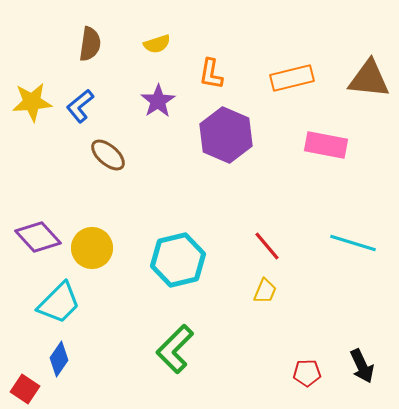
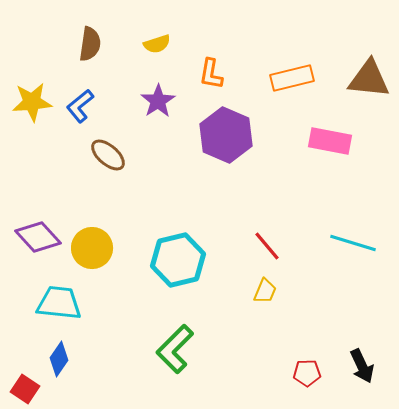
pink rectangle: moved 4 px right, 4 px up
cyan trapezoid: rotated 129 degrees counterclockwise
